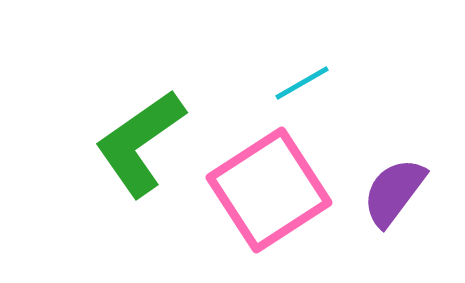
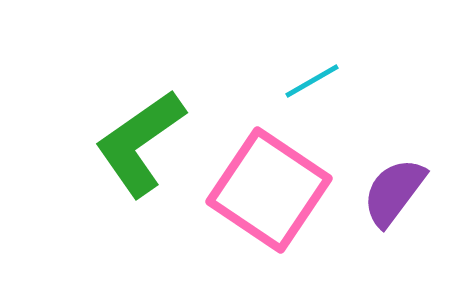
cyan line: moved 10 px right, 2 px up
pink square: rotated 23 degrees counterclockwise
